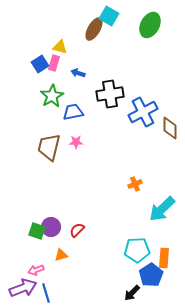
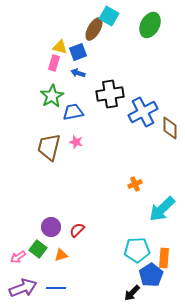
blue square: moved 38 px right, 12 px up; rotated 12 degrees clockwise
pink star: rotated 16 degrees clockwise
green square: moved 1 px right, 18 px down; rotated 18 degrees clockwise
pink arrow: moved 18 px left, 13 px up; rotated 14 degrees counterclockwise
blue line: moved 10 px right, 5 px up; rotated 72 degrees counterclockwise
